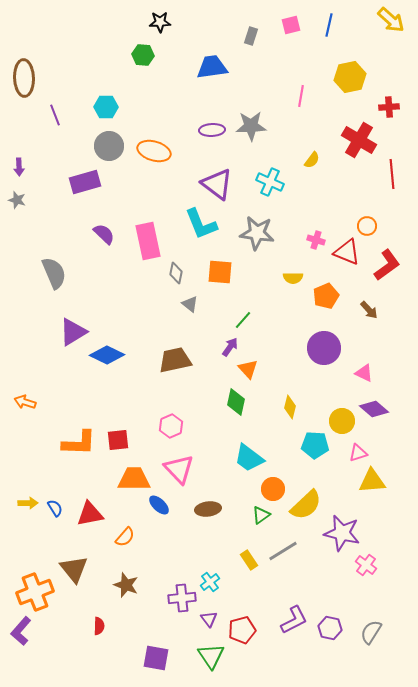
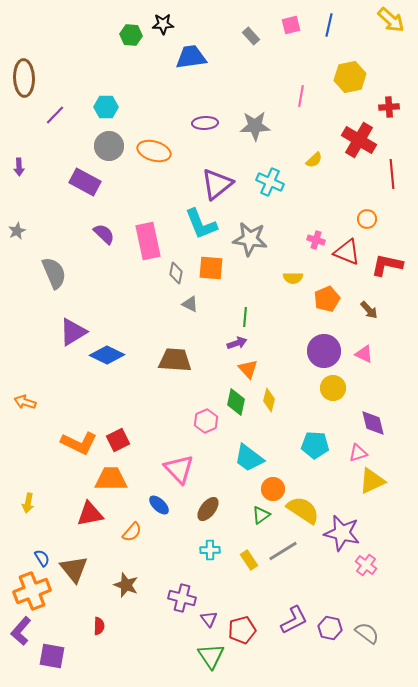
black star at (160, 22): moved 3 px right, 2 px down
gray rectangle at (251, 36): rotated 60 degrees counterclockwise
green hexagon at (143, 55): moved 12 px left, 20 px up
blue trapezoid at (212, 67): moved 21 px left, 10 px up
purple line at (55, 115): rotated 65 degrees clockwise
gray star at (251, 126): moved 4 px right
purple ellipse at (212, 130): moved 7 px left, 7 px up
yellow semicircle at (312, 160): moved 2 px right; rotated 12 degrees clockwise
purple rectangle at (85, 182): rotated 44 degrees clockwise
purple triangle at (217, 184): rotated 44 degrees clockwise
gray star at (17, 200): moved 31 px down; rotated 30 degrees clockwise
orange circle at (367, 226): moved 7 px up
gray star at (257, 233): moved 7 px left, 6 px down
red L-shape at (387, 265): rotated 132 degrees counterclockwise
orange square at (220, 272): moved 9 px left, 4 px up
orange pentagon at (326, 296): moved 1 px right, 3 px down
gray triangle at (190, 304): rotated 12 degrees counterclockwise
green line at (243, 320): moved 2 px right, 3 px up; rotated 36 degrees counterclockwise
purple arrow at (230, 347): moved 7 px right, 4 px up; rotated 36 degrees clockwise
purple circle at (324, 348): moved 3 px down
brown trapezoid at (175, 360): rotated 16 degrees clockwise
pink triangle at (364, 373): moved 19 px up
yellow diamond at (290, 407): moved 21 px left, 7 px up
purple diamond at (374, 409): moved 1 px left, 14 px down; rotated 36 degrees clockwise
yellow circle at (342, 421): moved 9 px left, 33 px up
pink hexagon at (171, 426): moved 35 px right, 5 px up
red square at (118, 440): rotated 20 degrees counterclockwise
orange L-shape at (79, 443): rotated 24 degrees clockwise
orange trapezoid at (134, 479): moved 23 px left
yellow triangle at (372, 481): rotated 20 degrees counterclockwise
yellow arrow at (28, 503): rotated 102 degrees clockwise
yellow semicircle at (306, 505): moved 3 px left, 5 px down; rotated 104 degrees counterclockwise
blue semicircle at (55, 508): moved 13 px left, 50 px down
brown ellipse at (208, 509): rotated 45 degrees counterclockwise
orange semicircle at (125, 537): moved 7 px right, 5 px up
cyan cross at (210, 582): moved 32 px up; rotated 36 degrees clockwise
orange cross at (35, 592): moved 3 px left, 1 px up
purple cross at (182, 598): rotated 20 degrees clockwise
gray semicircle at (371, 632): moved 4 px left, 1 px down; rotated 95 degrees clockwise
purple square at (156, 658): moved 104 px left, 2 px up
